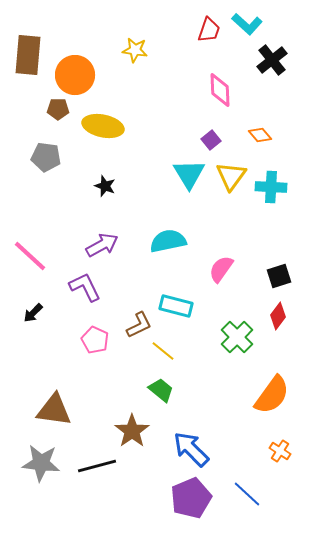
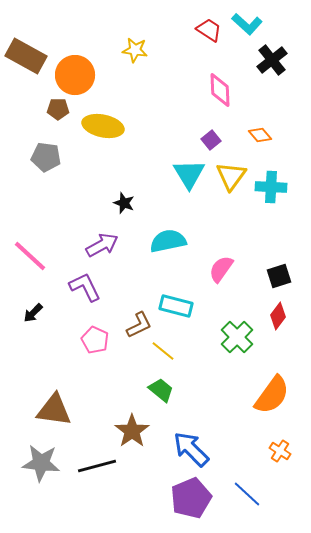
red trapezoid: rotated 76 degrees counterclockwise
brown rectangle: moved 2 px left, 1 px down; rotated 66 degrees counterclockwise
black star: moved 19 px right, 17 px down
